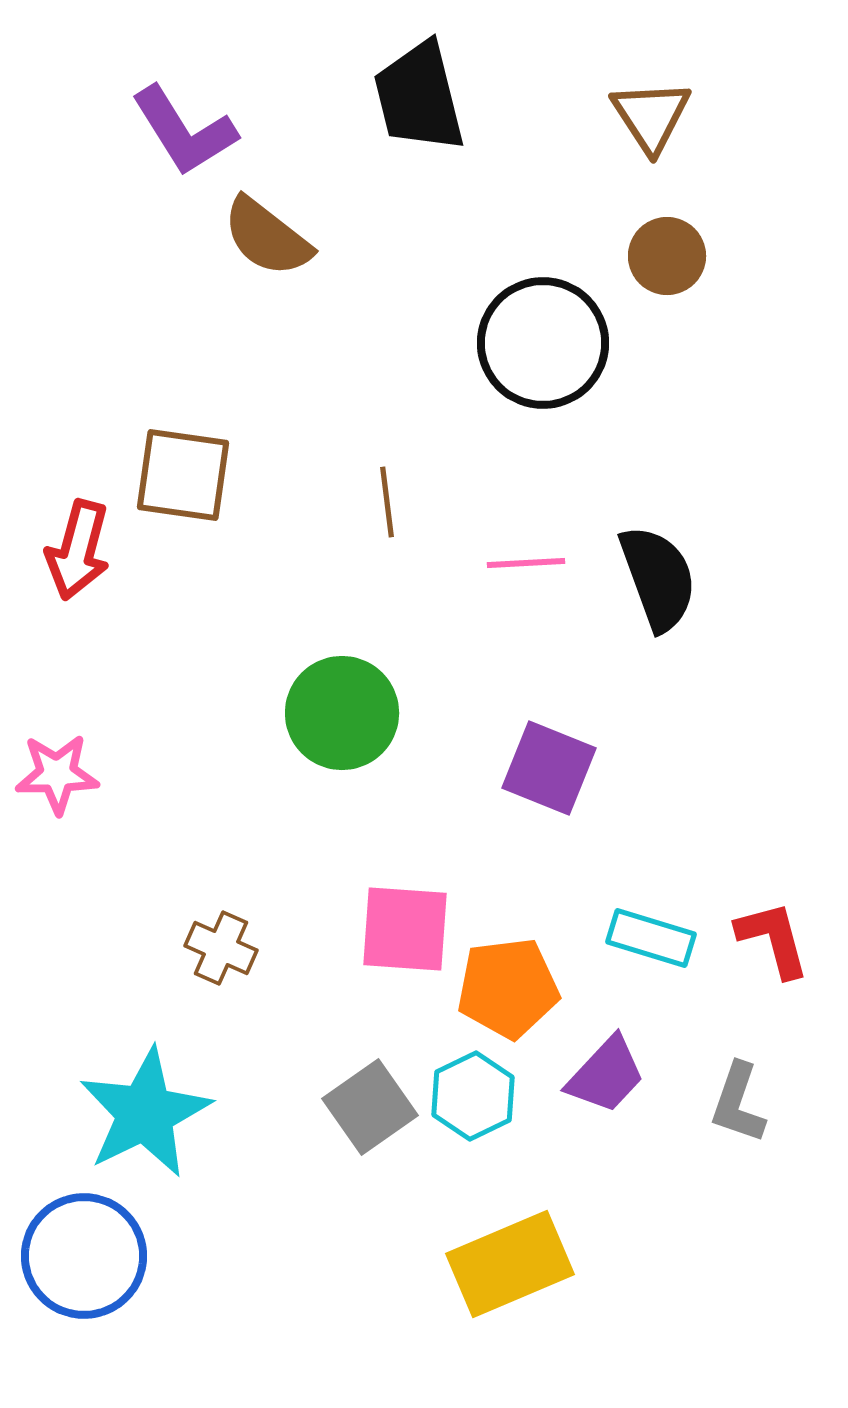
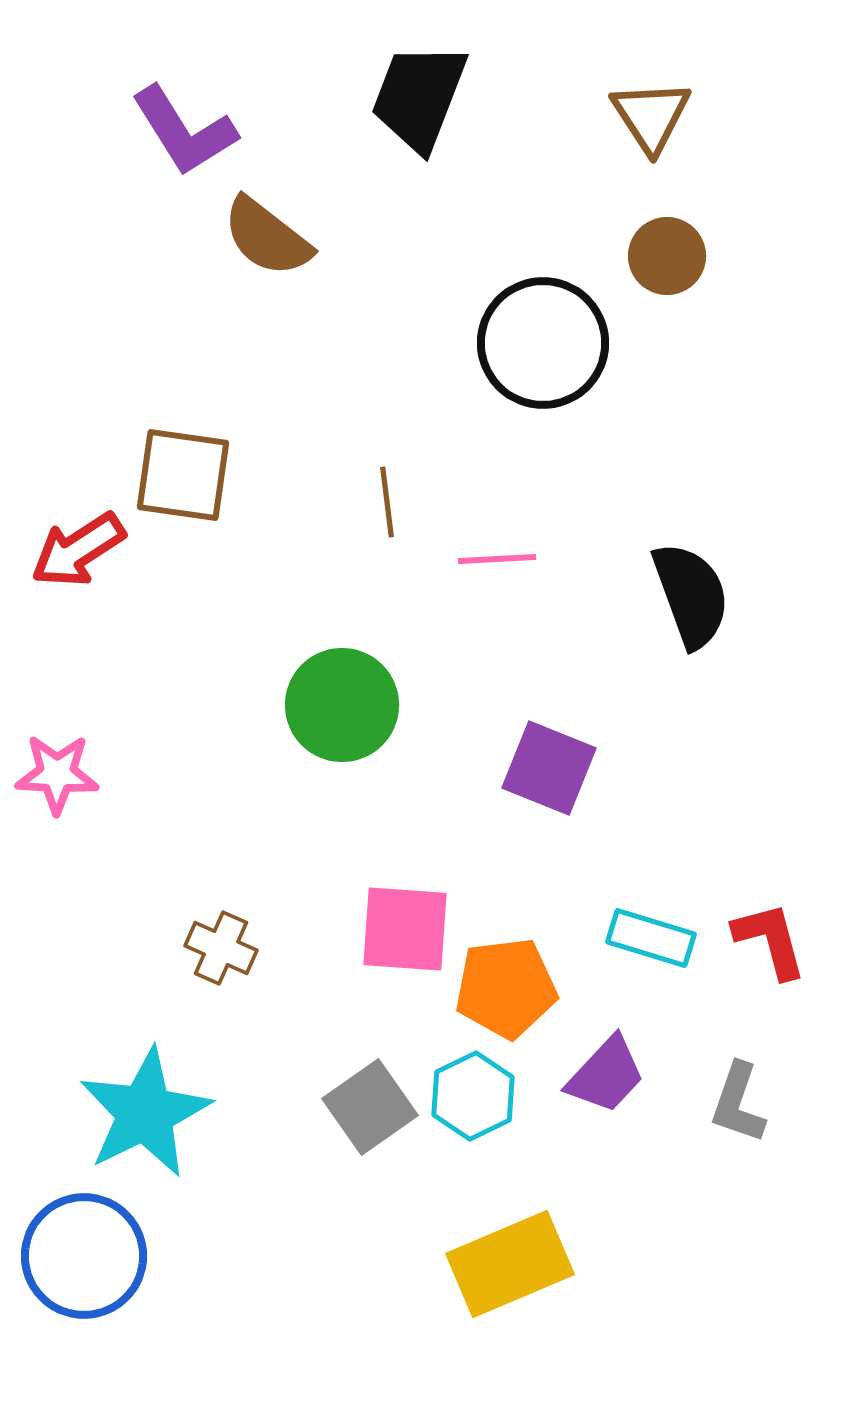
black trapezoid: rotated 35 degrees clockwise
red arrow: rotated 42 degrees clockwise
pink line: moved 29 px left, 4 px up
black semicircle: moved 33 px right, 17 px down
green circle: moved 8 px up
pink star: rotated 4 degrees clockwise
red L-shape: moved 3 px left, 1 px down
orange pentagon: moved 2 px left
